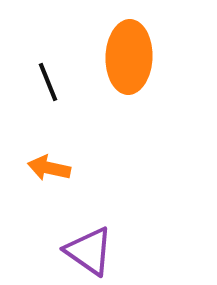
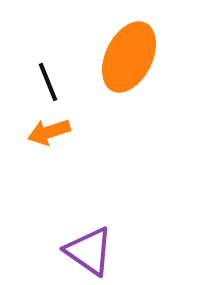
orange ellipse: rotated 24 degrees clockwise
orange arrow: moved 36 px up; rotated 30 degrees counterclockwise
